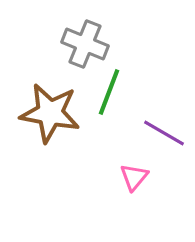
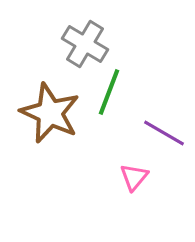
gray cross: rotated 9 degrees clockwise
brown star: rotated 14 degrees clockwise
